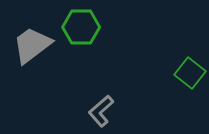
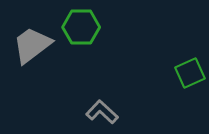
green square: rotated 28 degrees clockwise
gray L-shape: moved 1 px right, 1 px down; rotated 84 degrees clockwise
